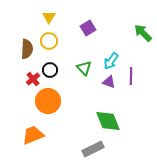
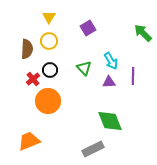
cyan arrow: rotated 66 degrees counterclockwise
purple line: moved 2 px right
purple triangle: rotated 24 degrees counterclockwise
green diamond: moved 2 px right
orange trapezoid: moved 4 px left, 6 px down
